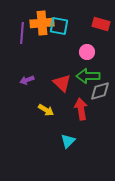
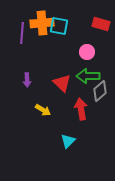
purple arrow: rotated 72 degrees counterclockwise
gray diamond: rotated 25 degrees counterclockwise
yellow arrow: moved 3 px left
